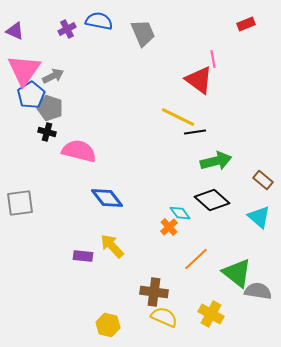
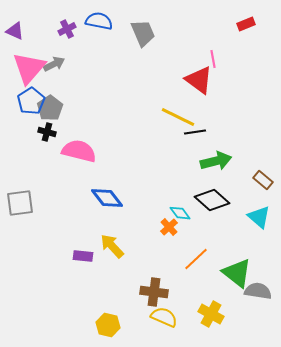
pink triangle: moved 5 px right, 2 px up; rotated 6 degrees clockwise
gray arrow: moved 1 px right, 12 px up
blue pentagon: moved 6 px down
gray pentagon: rotated 20 degrees clockwise
